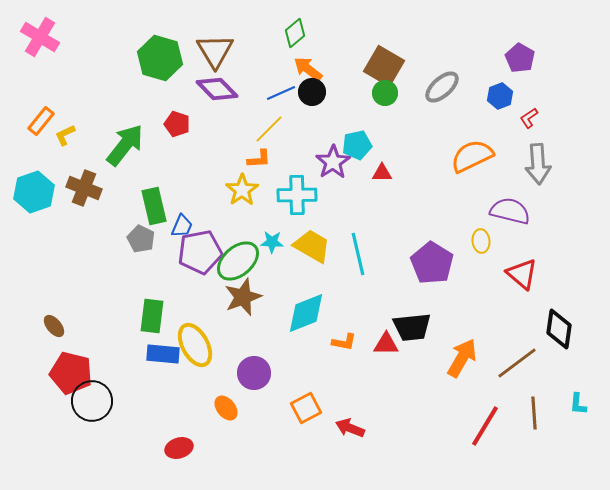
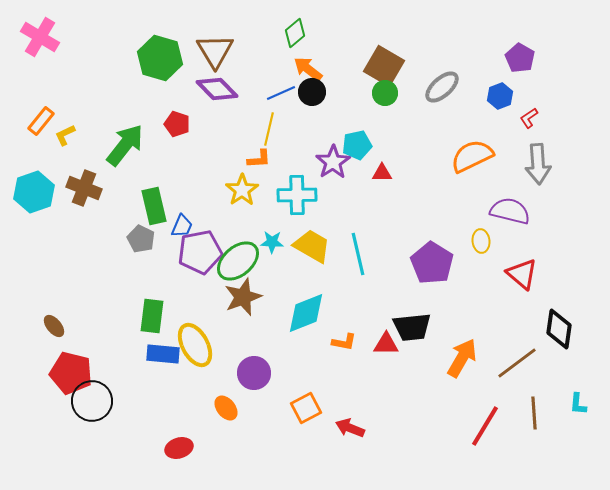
yellow line at (269, 129): rotated 32 degrees counterclockwise
